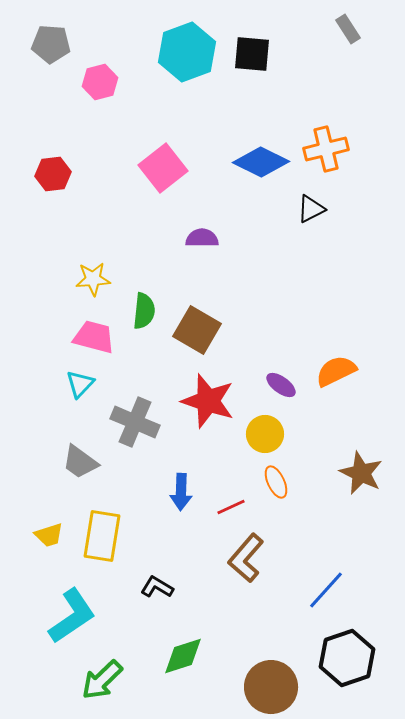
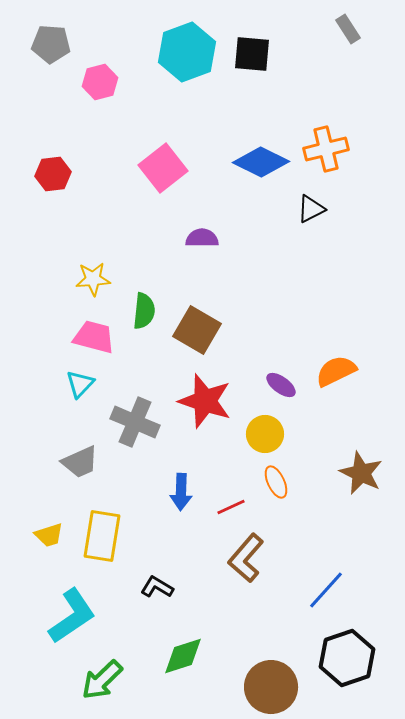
red star: moved 3 px left
gray trapezoid: rotated 60 degrees counterclockwise
